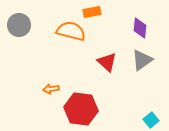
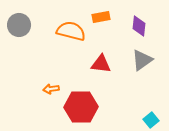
orange rectangle: moved 9 px right, 5 px down
purple diamond: moved 1 px left, 2 px up
red triangle: moved 6 px left, 2 px down; rotated 35 degrees counterclockwise
red hexagon: moved 2 px up; rotated 8 degrees counterclockwise
